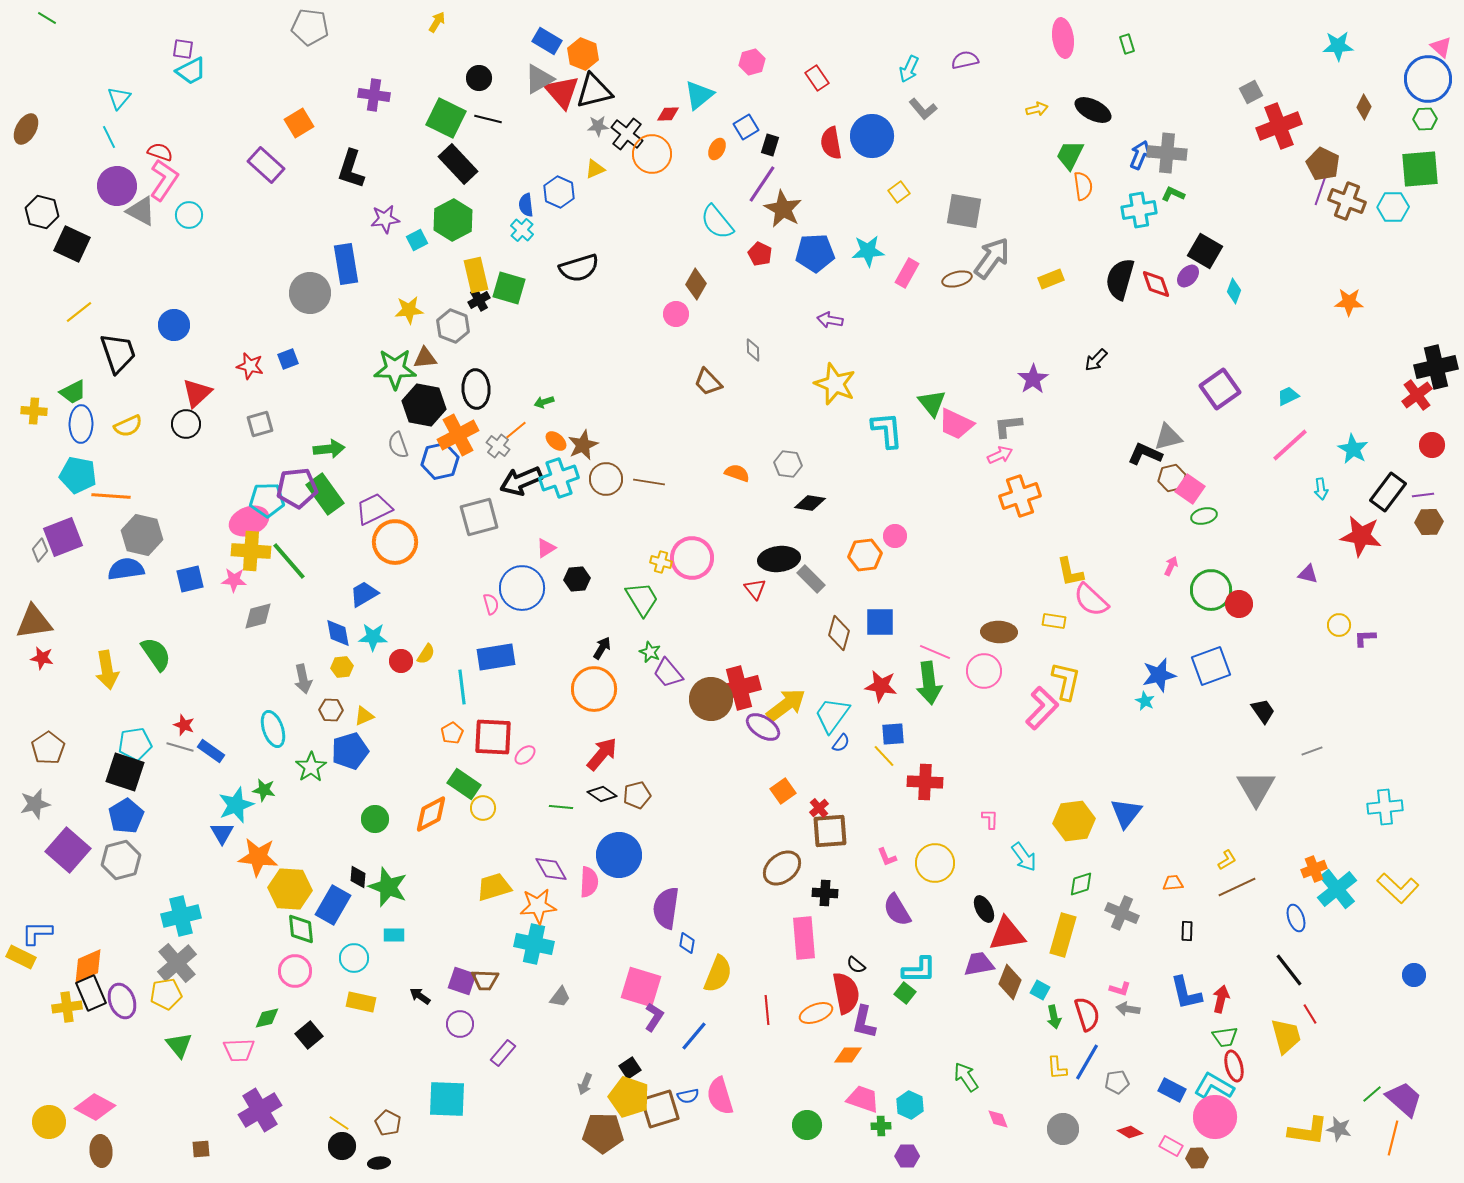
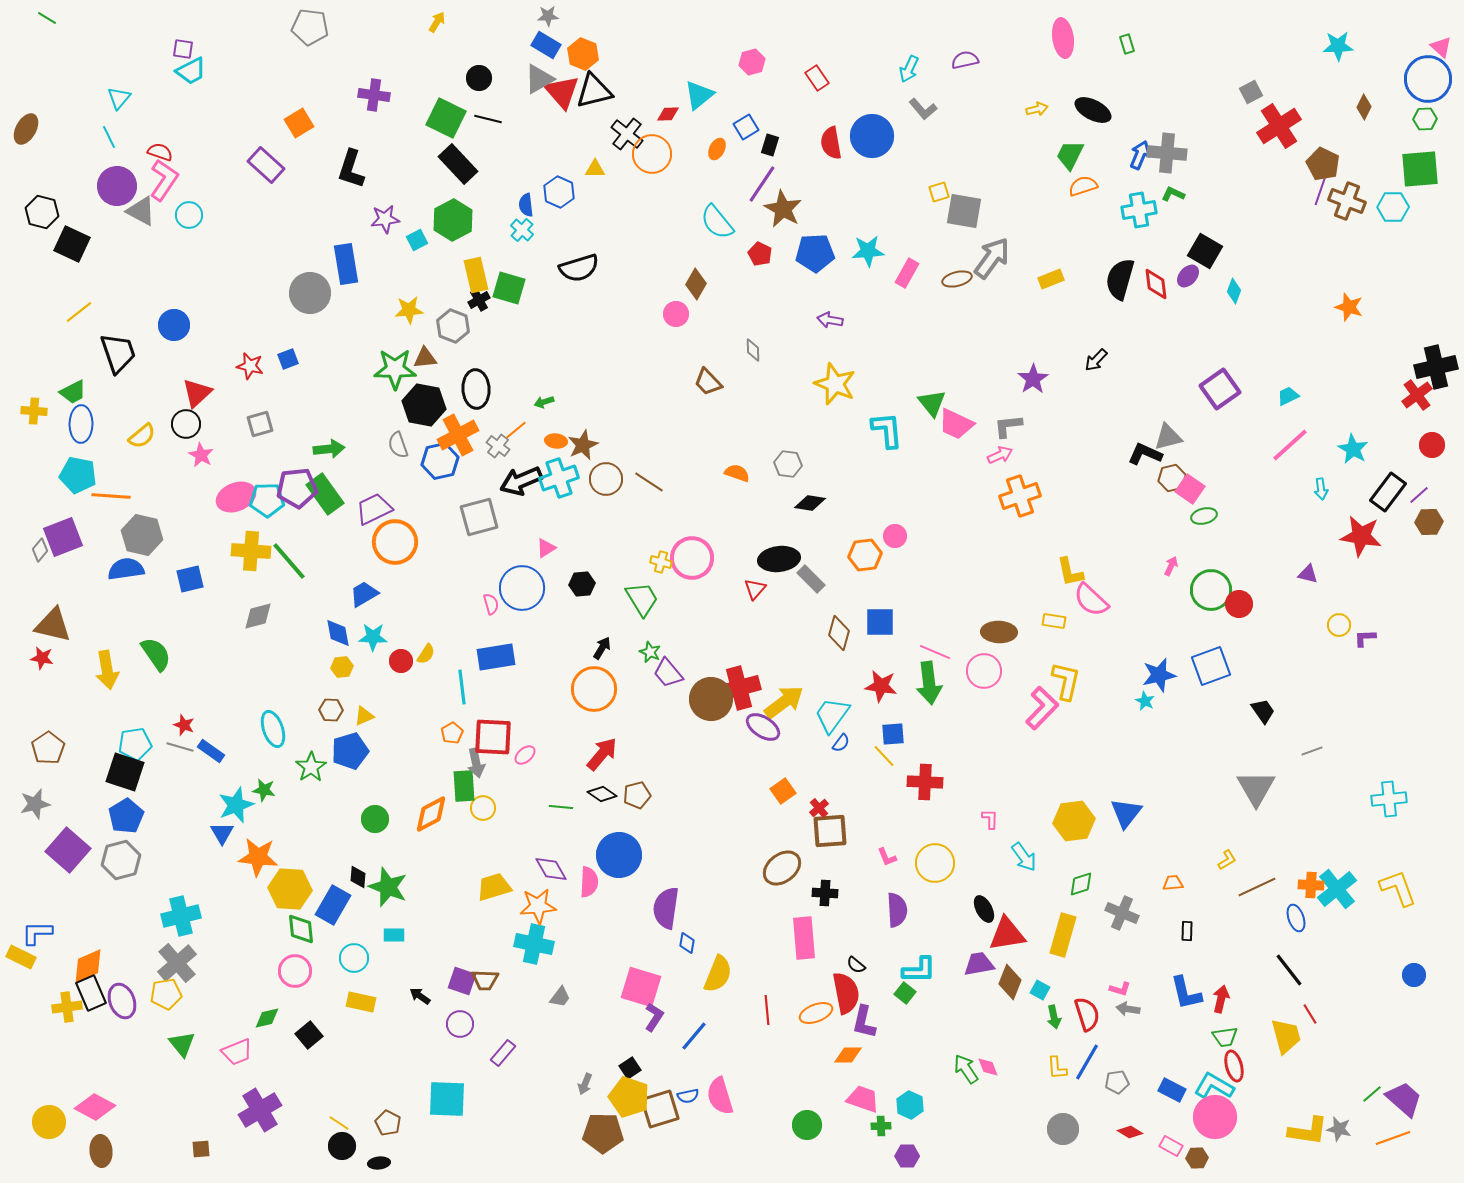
blue rectangle at (547, 41): moved 1 px left, 4 px down
gray star at (598, 126): moved 50 px left, 110 px up
red cross at (1279, 126): rotated 12 degrees counterclockwise
yellow triangle at (595, 169): rotated 25 degrees clockwise
orange semicircle at (1083, 186): rotated 100 degrees counterclockwise
yellow square at (899, 192): moved 40 px right; rotated 20 degrees clockwise
red diamond at (1156, 284): rotated 12 degrees clockwise
orange star at (1349, 302): moved 5 px down; rotated 16 degrees clockwise
yellow semicircle at (128, 426): moved 14 px right, 10 px down; rotated 16 degrees counterclockwise
orange ellipse at (556, 441): rotated 35 degrees counterclockwise
brown line at (649, 482): rotated 24 degrees clockwise
purple line at (1423, 495): moved 4 px left; rotated 35 degrees counterclockwise
pink ellipse at (249, 521): moved 13 px left, 24 px up
black hexagon at (577, 579): moved 5 px right, 5 px down
pink star at (234, 580): moved 33 px left, 125 px up; rotated 25 degrees clockwise
red triangle at (755, 589): rotated 20 degrees clockwise
brown triangle at (34, 622): moved 19 px right, 3 px down; rotated 21 degrees clockwise
gray arrow at (303, 679): moved 173 px right, 84 px down
yellow arrow at (786, 705): moved 2 px left, 3 px up
green rectangle at (464, 784): moved 2 px down; rotated 52 degrees clockwise
cyan cross at (1385, 807): moved 4 px right, 8 px up
orange cross at (1314, 869): moved 3 px left, 16 px down; rotated 25 degrees clockwise
brown line at (1237, 887): moved 20 px right
yellow L-shape at (1398, 888): rotated 153 degrees counterclockwise
purple semicircle at (897, 910): rotated 152 degrees counterclockwise
green triangle at (179, 1045): moved 3 px right, 1 px up
pink trapezoid at (239, 1050): moved 2 px left, 2 px down; rotated 20 degrees counterclockwise
green arrow at (966, 1077): moved 8 px up
pink diamond at (998, 1119): moved 10 px left, 52 px up
orange line at (1393, 1138): rotated 56 degrees clockwise
